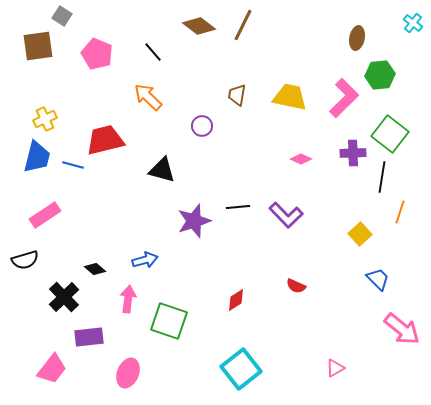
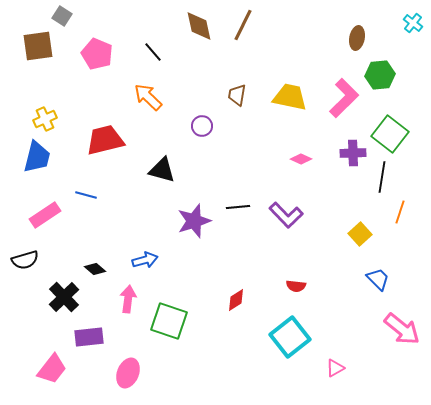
brown diamond at (199, 26): rotated 40 degrees clockwise
blue line at (73, 165): moved 13 px right, 30 px down
red semicircle at (296, 286): rotated 18 degrees counterclockwise
cyan square at (241, 369): moved 49 px right, 32 px up
